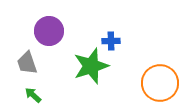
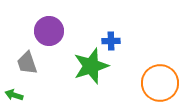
green arrow: moved 19 px left; rotated 24 degrees counterclockwise
